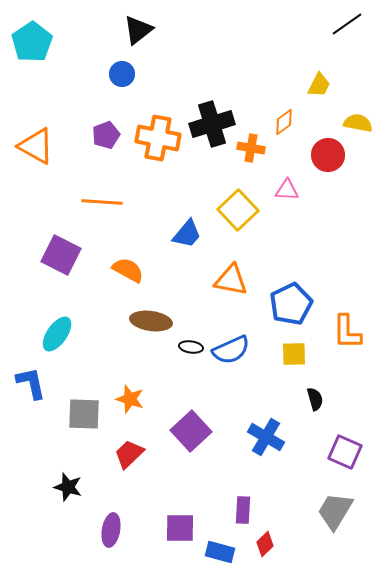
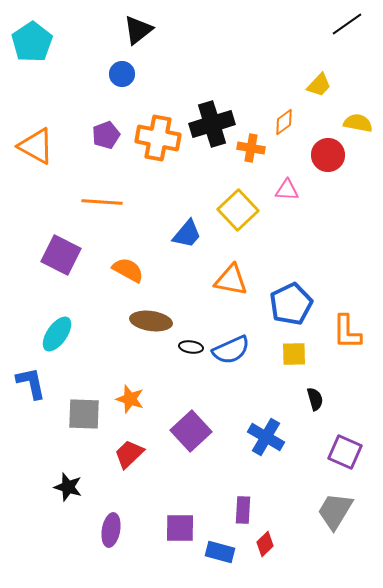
yellow trapezoid at (319, 85): rotated 16 degrees clockwise
